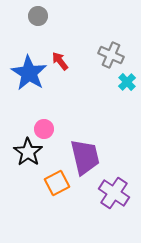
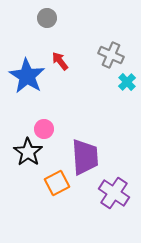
gray circle: moved 9 px right, 2 px down
blue star: moved 2 px left, 3 px down
purple trapezoid: rotated 9 degrees clockwise
